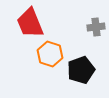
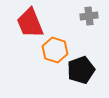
gray cross: moved 7 px left, 11 px up
orange hexagon: moved 5 px right, 4 px up
